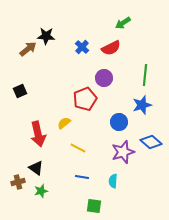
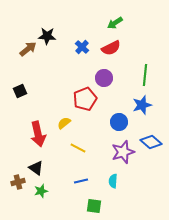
green arrow: moved 8 px left
black star: moved 1 px right
blue line: moved 1 px left, 4 px down; rotated 24 degrees counterclockwise
